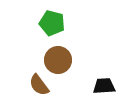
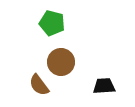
brown circle: moved 3 px right, 2 px down
